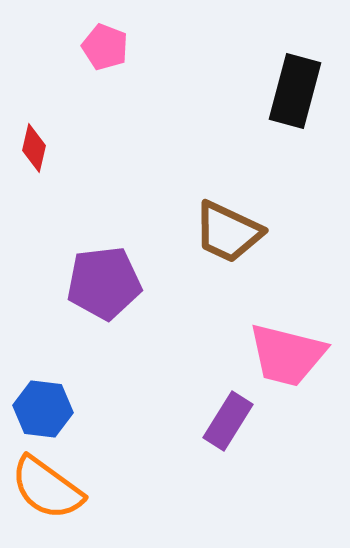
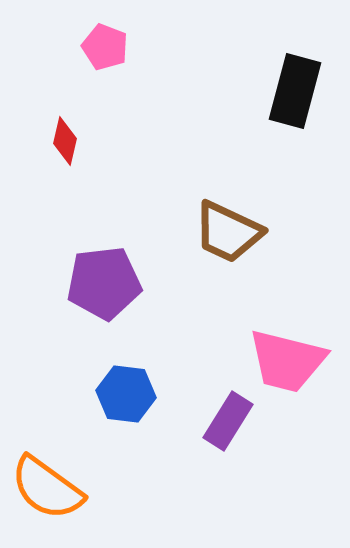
red diamond: moved 31 px right, 7 px up
pink trapezoid: moved 6 px down
blue hexagon: moved 83 px right, 15 px up
